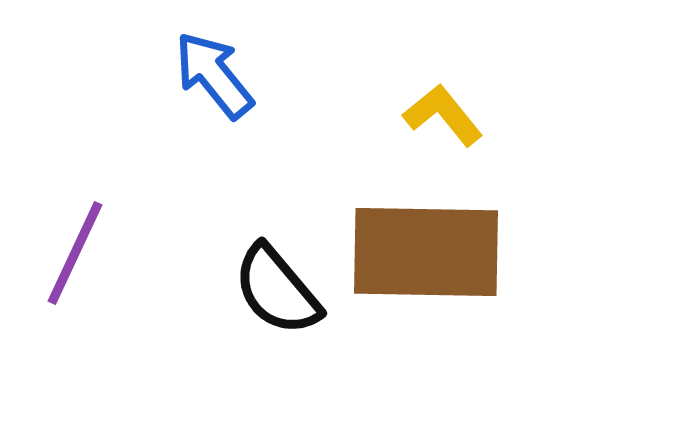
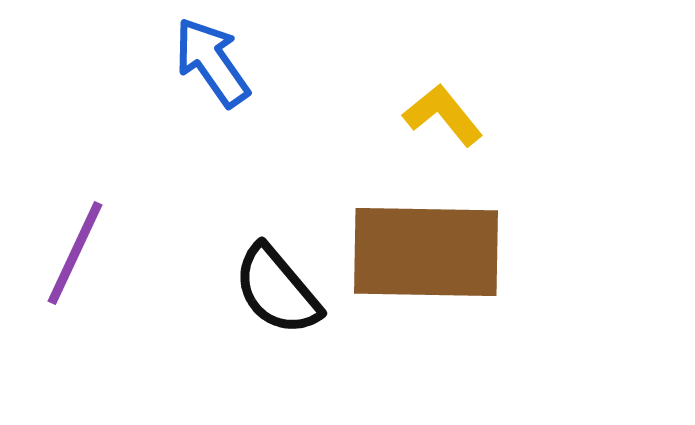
blue arrow: moved 2 px left, 13 px up; rotated 4 degrees clockwise
